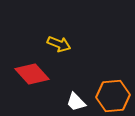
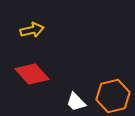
yellow arrow: moved 27 px left, 14 px up; rotated 35 degrees counterclockwise
orange hexagon: rotated 8 degrees counterclockwise
